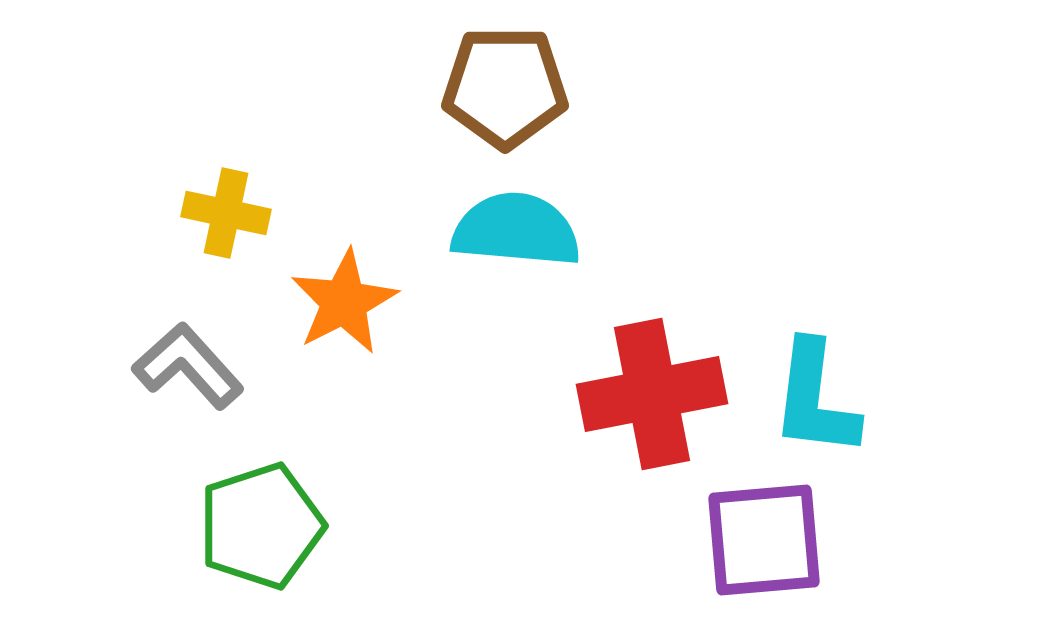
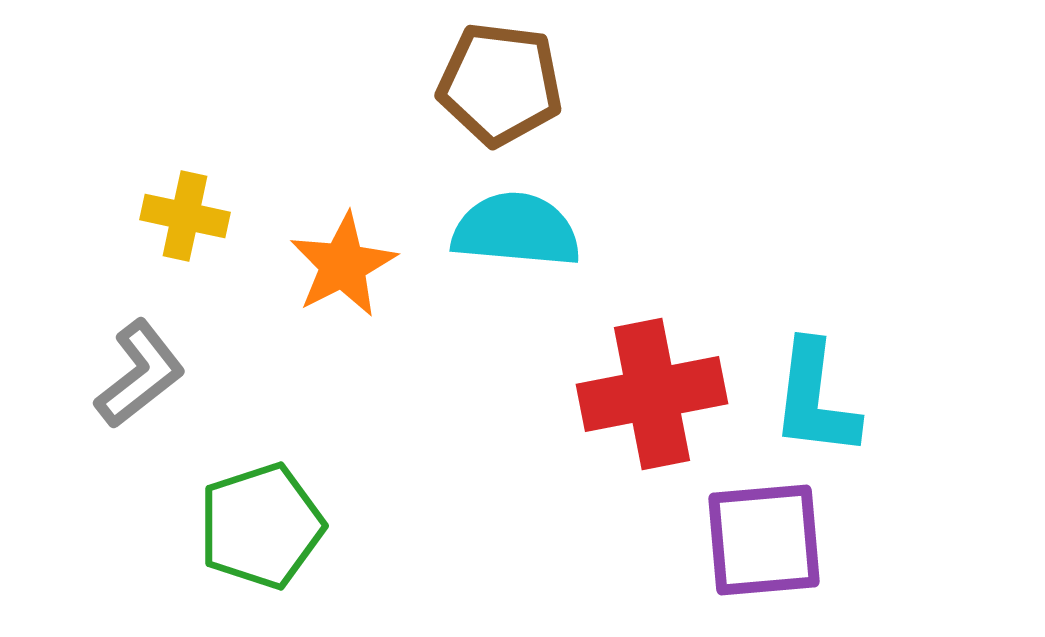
brown pentagon: moved 5 px left, 3 px up; rotated 7 degrees clockwise
yellow cross: moved 41 px left, 3 px down
orange star: moved 1 px left, 37 px up
gray L-shape: moved 48 px left, 8 px down; rotated 94 degrees clockwise
